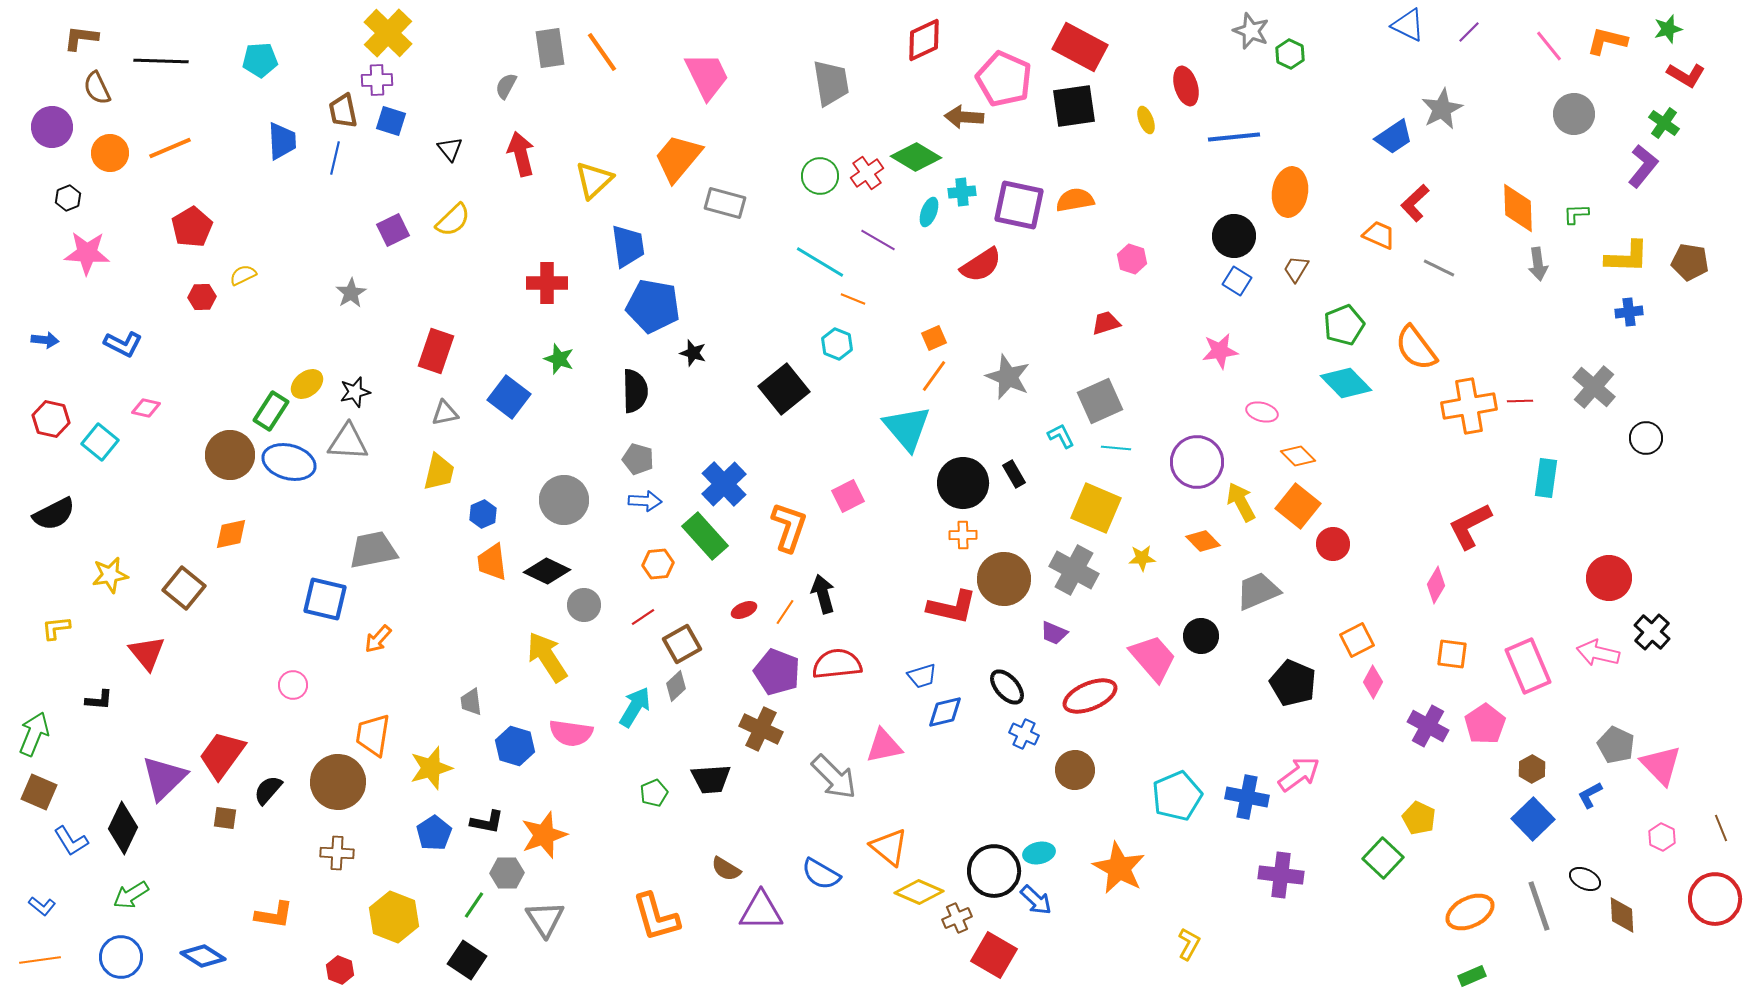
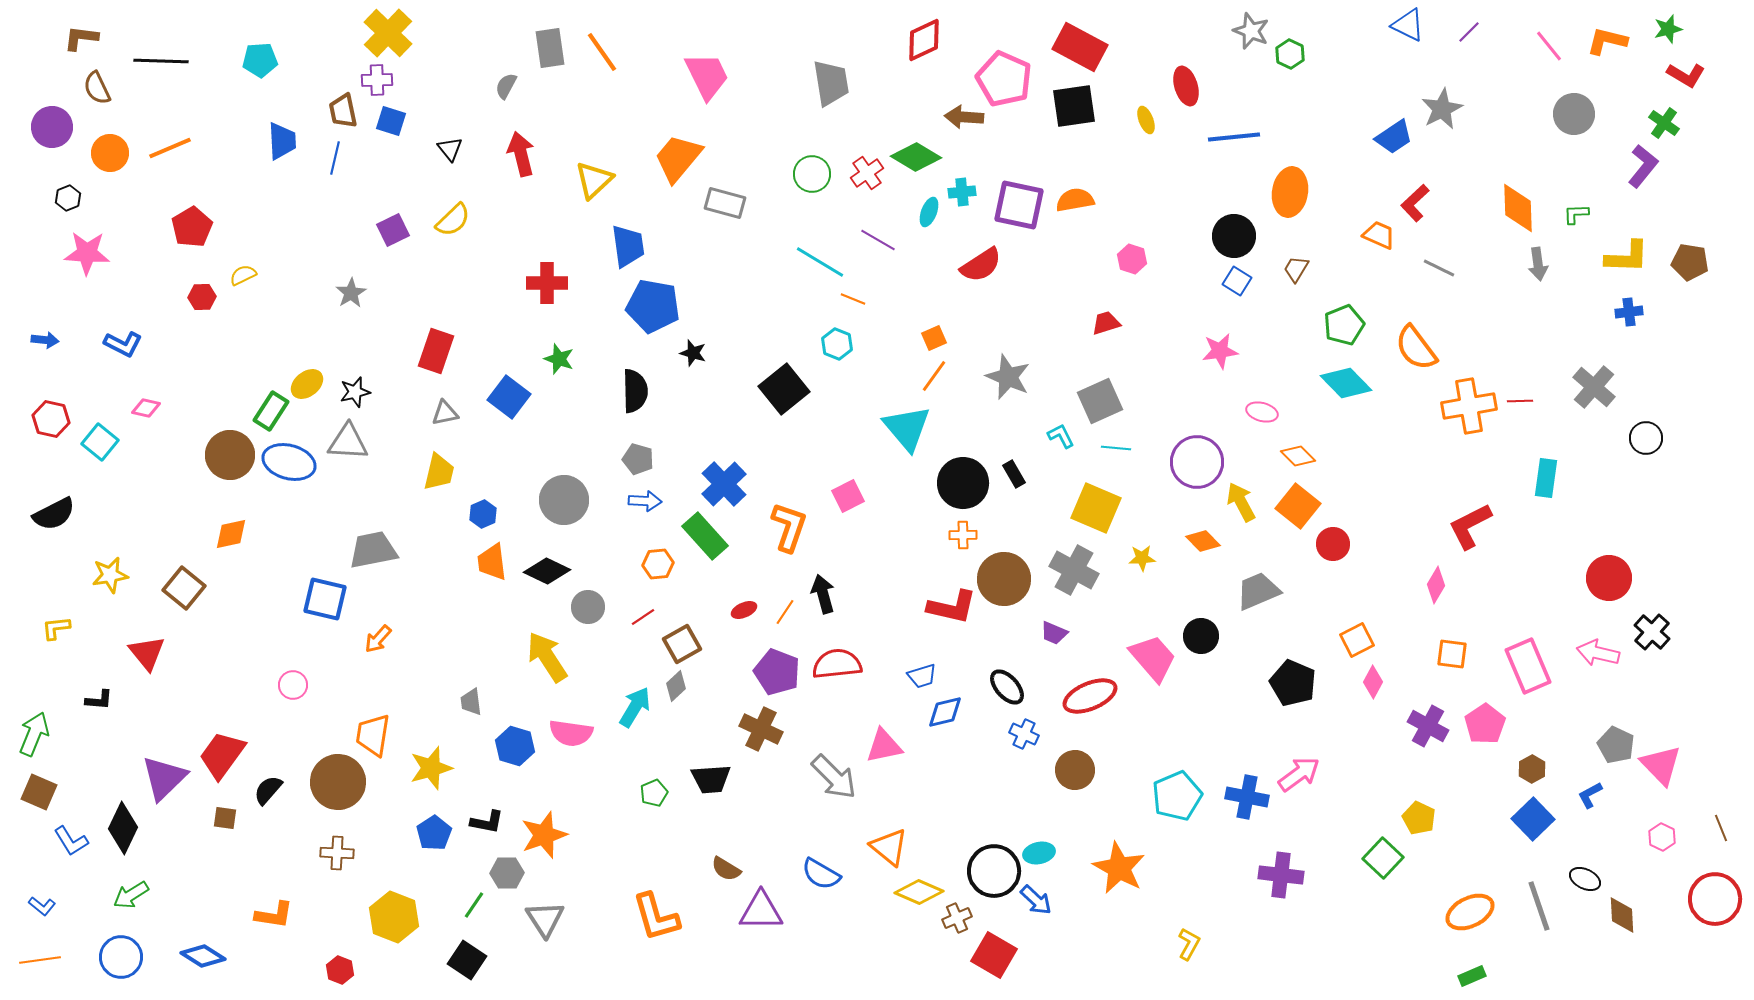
green circle at (820, 176): moved 8 px left, 2 px up
gray circle at (584, 605): moved 4 px right, 2 px down
